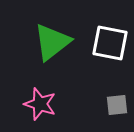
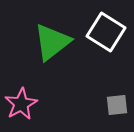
white square: moved 4 px left, 11 px up; rotated 21 degrees clockwise
pink star: moved 19 px left; rotated 24 degrees clockwise
